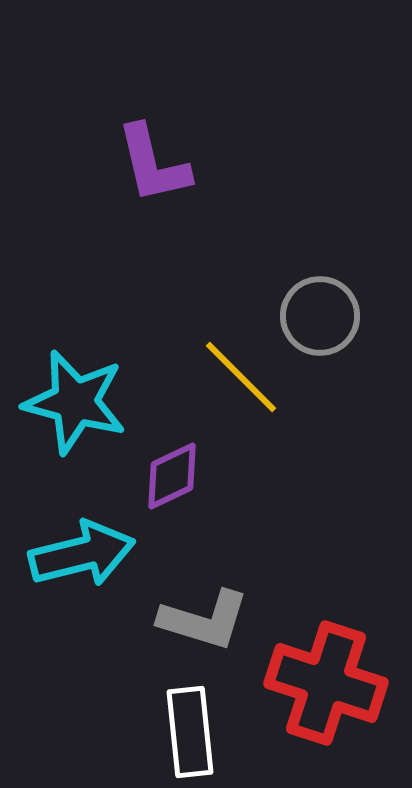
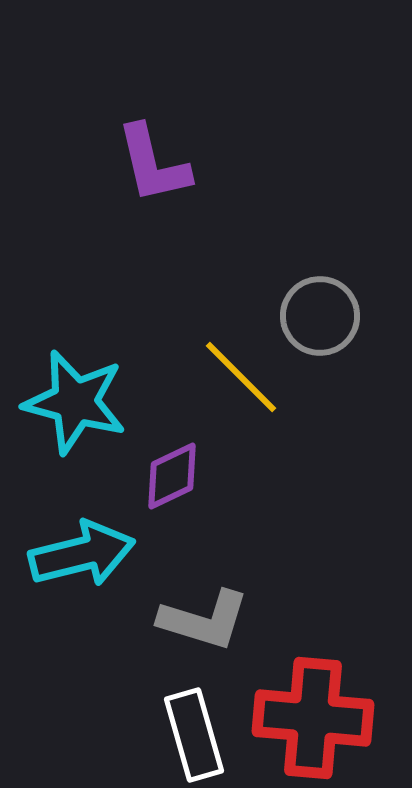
red cross: moved 13 px left, 35 px down; rotated 13 degrees counterclockwise
white rectangle: moved 4 px right, 3 px down; rotated 10 degrees counterclockwise
